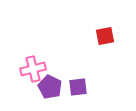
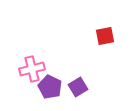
pink cross: moved 1 px left
purple square: rotated 24 degrees counterclockwise
